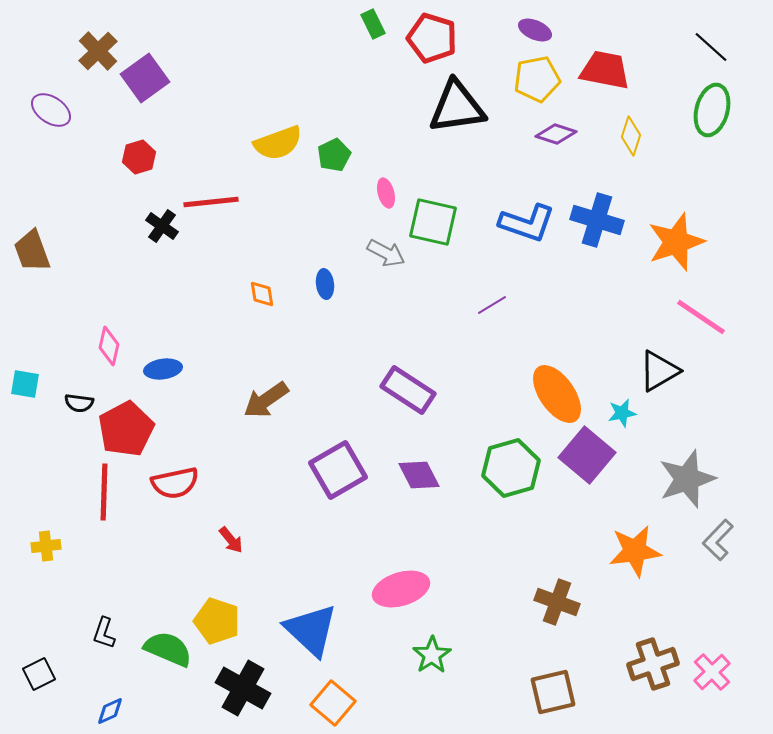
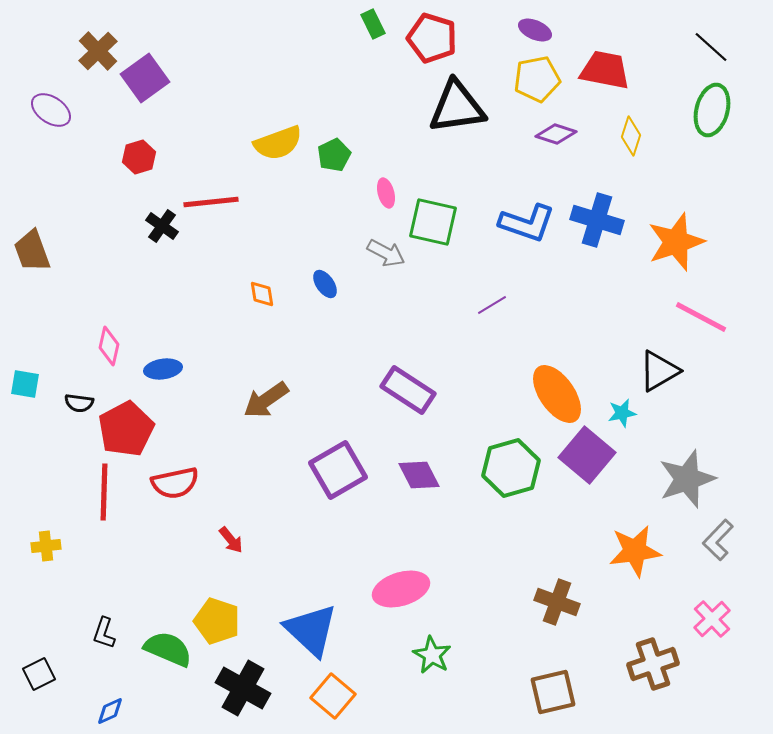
blue ellipse at (325, 284): rotated 28 degrees counterclockwise
pink line at (701, 317): rotated 6 degrees counterclockwise
green star at (432, 655): rotated 9 degrees counterclockwise
pink cross at (712, 672): moved 53 px up
orange square at (333, 703): moved 7 px up
